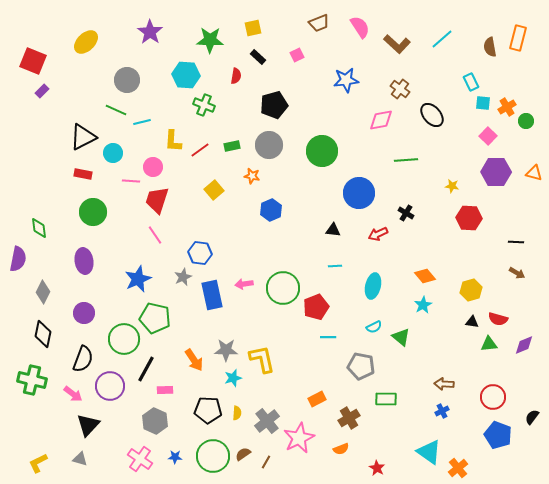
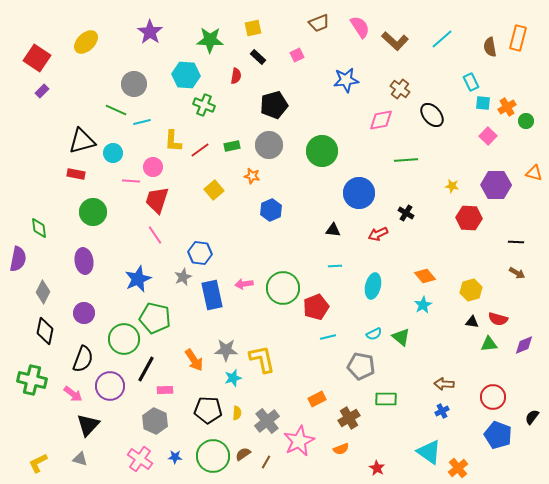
brown L-shape at (397, 44): moved 2 px left, 3 px up
red square at (33, 61): moved 4 px right, 3 px up; rotated 12 degrees clockwise
gray circle at (127, 80): moved 7 px right, 4 px down
black triangle at (83, 137): moved 1 px left, 4 px down; rotated 12 degrees clockwise
purple hexagon at (496, 172): moved 13 px down
red rectangle at (83, 174): moved 7 px left
cyan semicircle at (374, 327): moved 7 px down
black diamond at (43, 334): moved 2 px right, 3 px up
cyan line at (328, 337): rotated 14 degrees counterclockwise
pink star at (299, 438): moved 3 px down
